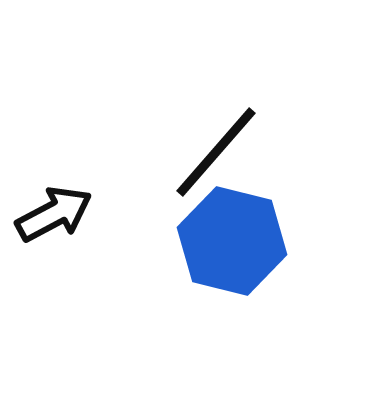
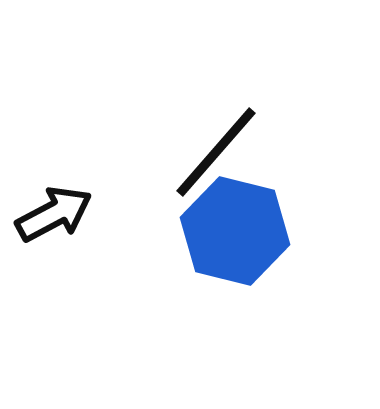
blue hexagon: moved 3 px right, 10 px up
